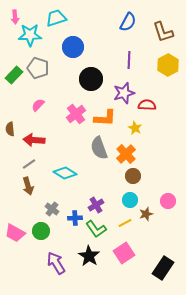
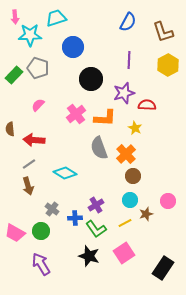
black star: rotated 15 degrees counterclockwise
purple arrow: moved 15 px left, 1 px down
